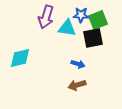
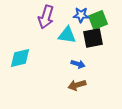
cyan triangle: moved 7 px down
